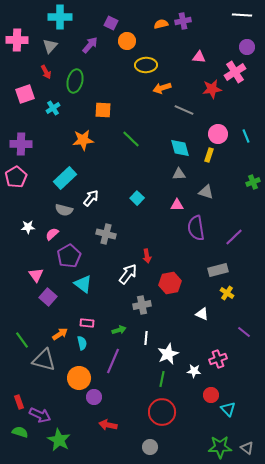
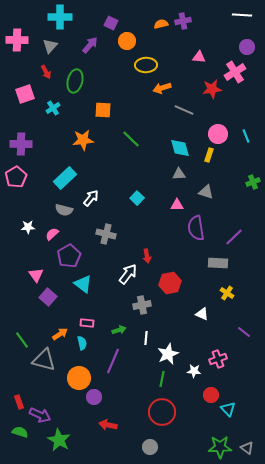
gray rectangle at (218, 270): moved 7 px up; rotated 18 degrees clockwise
